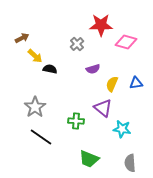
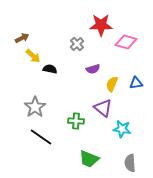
yellow arrow: moved 2 px left
